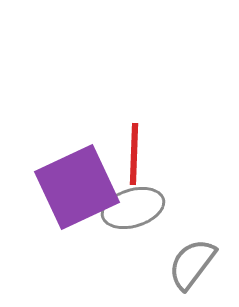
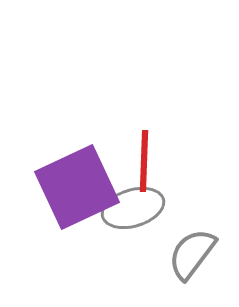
red line: moved 10 px right, 7 px down
gray semicircle: moved 10 px up
